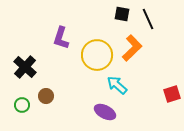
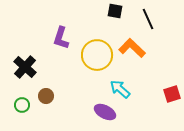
black square: moved 7 px left, 3 px up
orange L-shape: rotated 92 degrees counterclockwise
cyan arrow: moved 3 px right, 4 px down
